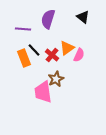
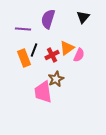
black triangle: rotated 32 degrees clockwise
black line: rotated 64 degrees clockwise
red cross: rotated 24 degrees clockwise
